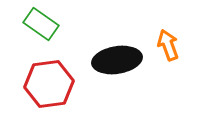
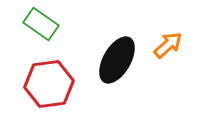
orange arrow: rotated 68 degrees clockwise
black ellipse: rotated 51 degrees counterclockwise
